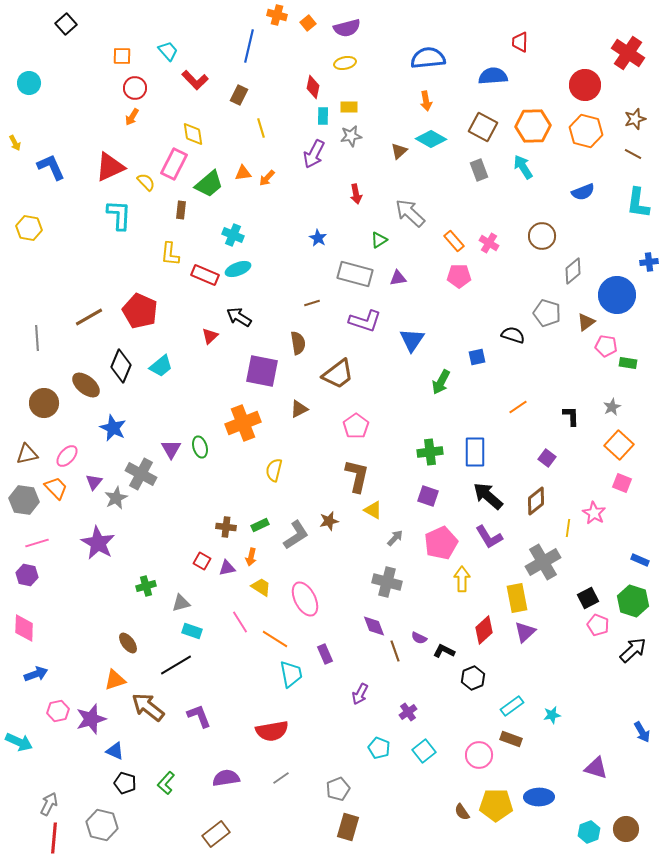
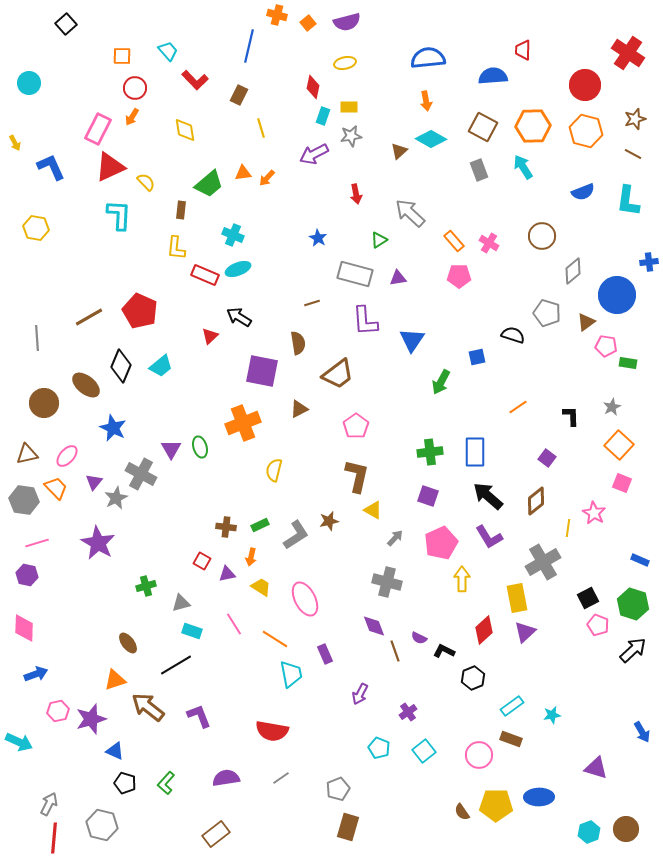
purple semicircle at (347, 28): moved 6 px up
red trapezoid at (520, 42): moved 3 px right, 8 px down
cyan rectangle at (323, 116): rotated 18 degrees clockwise
yellow diamond at (193, 134): moved 8 px left, 4 px up
purple arrow at (314, 154): rotated 36 degrees clockwise
pink rectangle at (174, 164): moved 76 px left, 35 px up
cyan L-shape at (638, 203): moved 10 px left, 2 px up
yellow hexagon at (29, 228): moved 7 px right
yellow L-shape at (170, 254): moved 6 px right, 6 px up
purple L-shape at (365, 321): rotated 68 degrees clockwise
purple triangle at (227, 568): moved 6 px down
green hexagon at (633, 601): moved 3 px down
pink line at (240, 622): moved 6 px left, 2 px down
red semicircle at (272, 731): rotated 20 degrees clockwise
